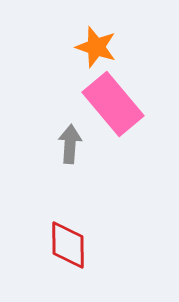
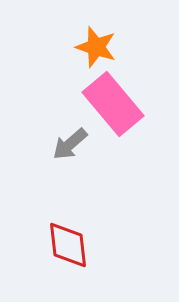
gray arrow: rotated 135 degrees counterclockwise
red diamond: rotated 6 degrees counterclockwise
